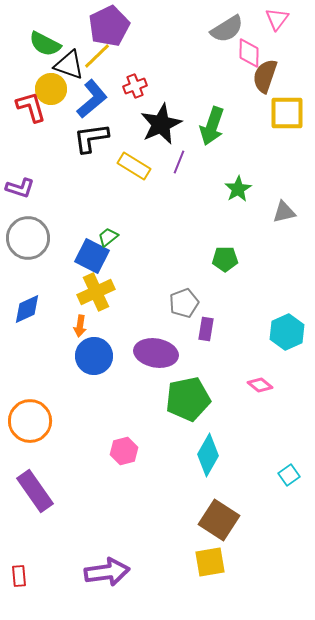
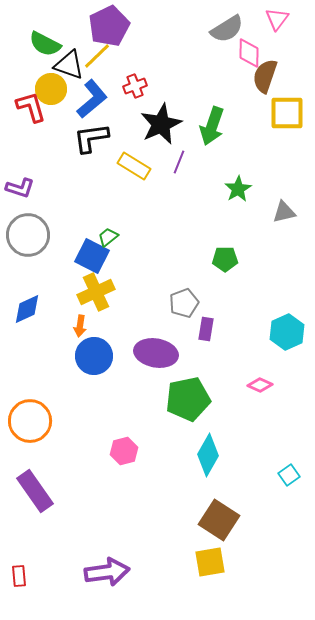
gray circle at (28, 238): moved 3 px up
pink diamond at (260, 385): rotated 15 degrees counterclockwise
